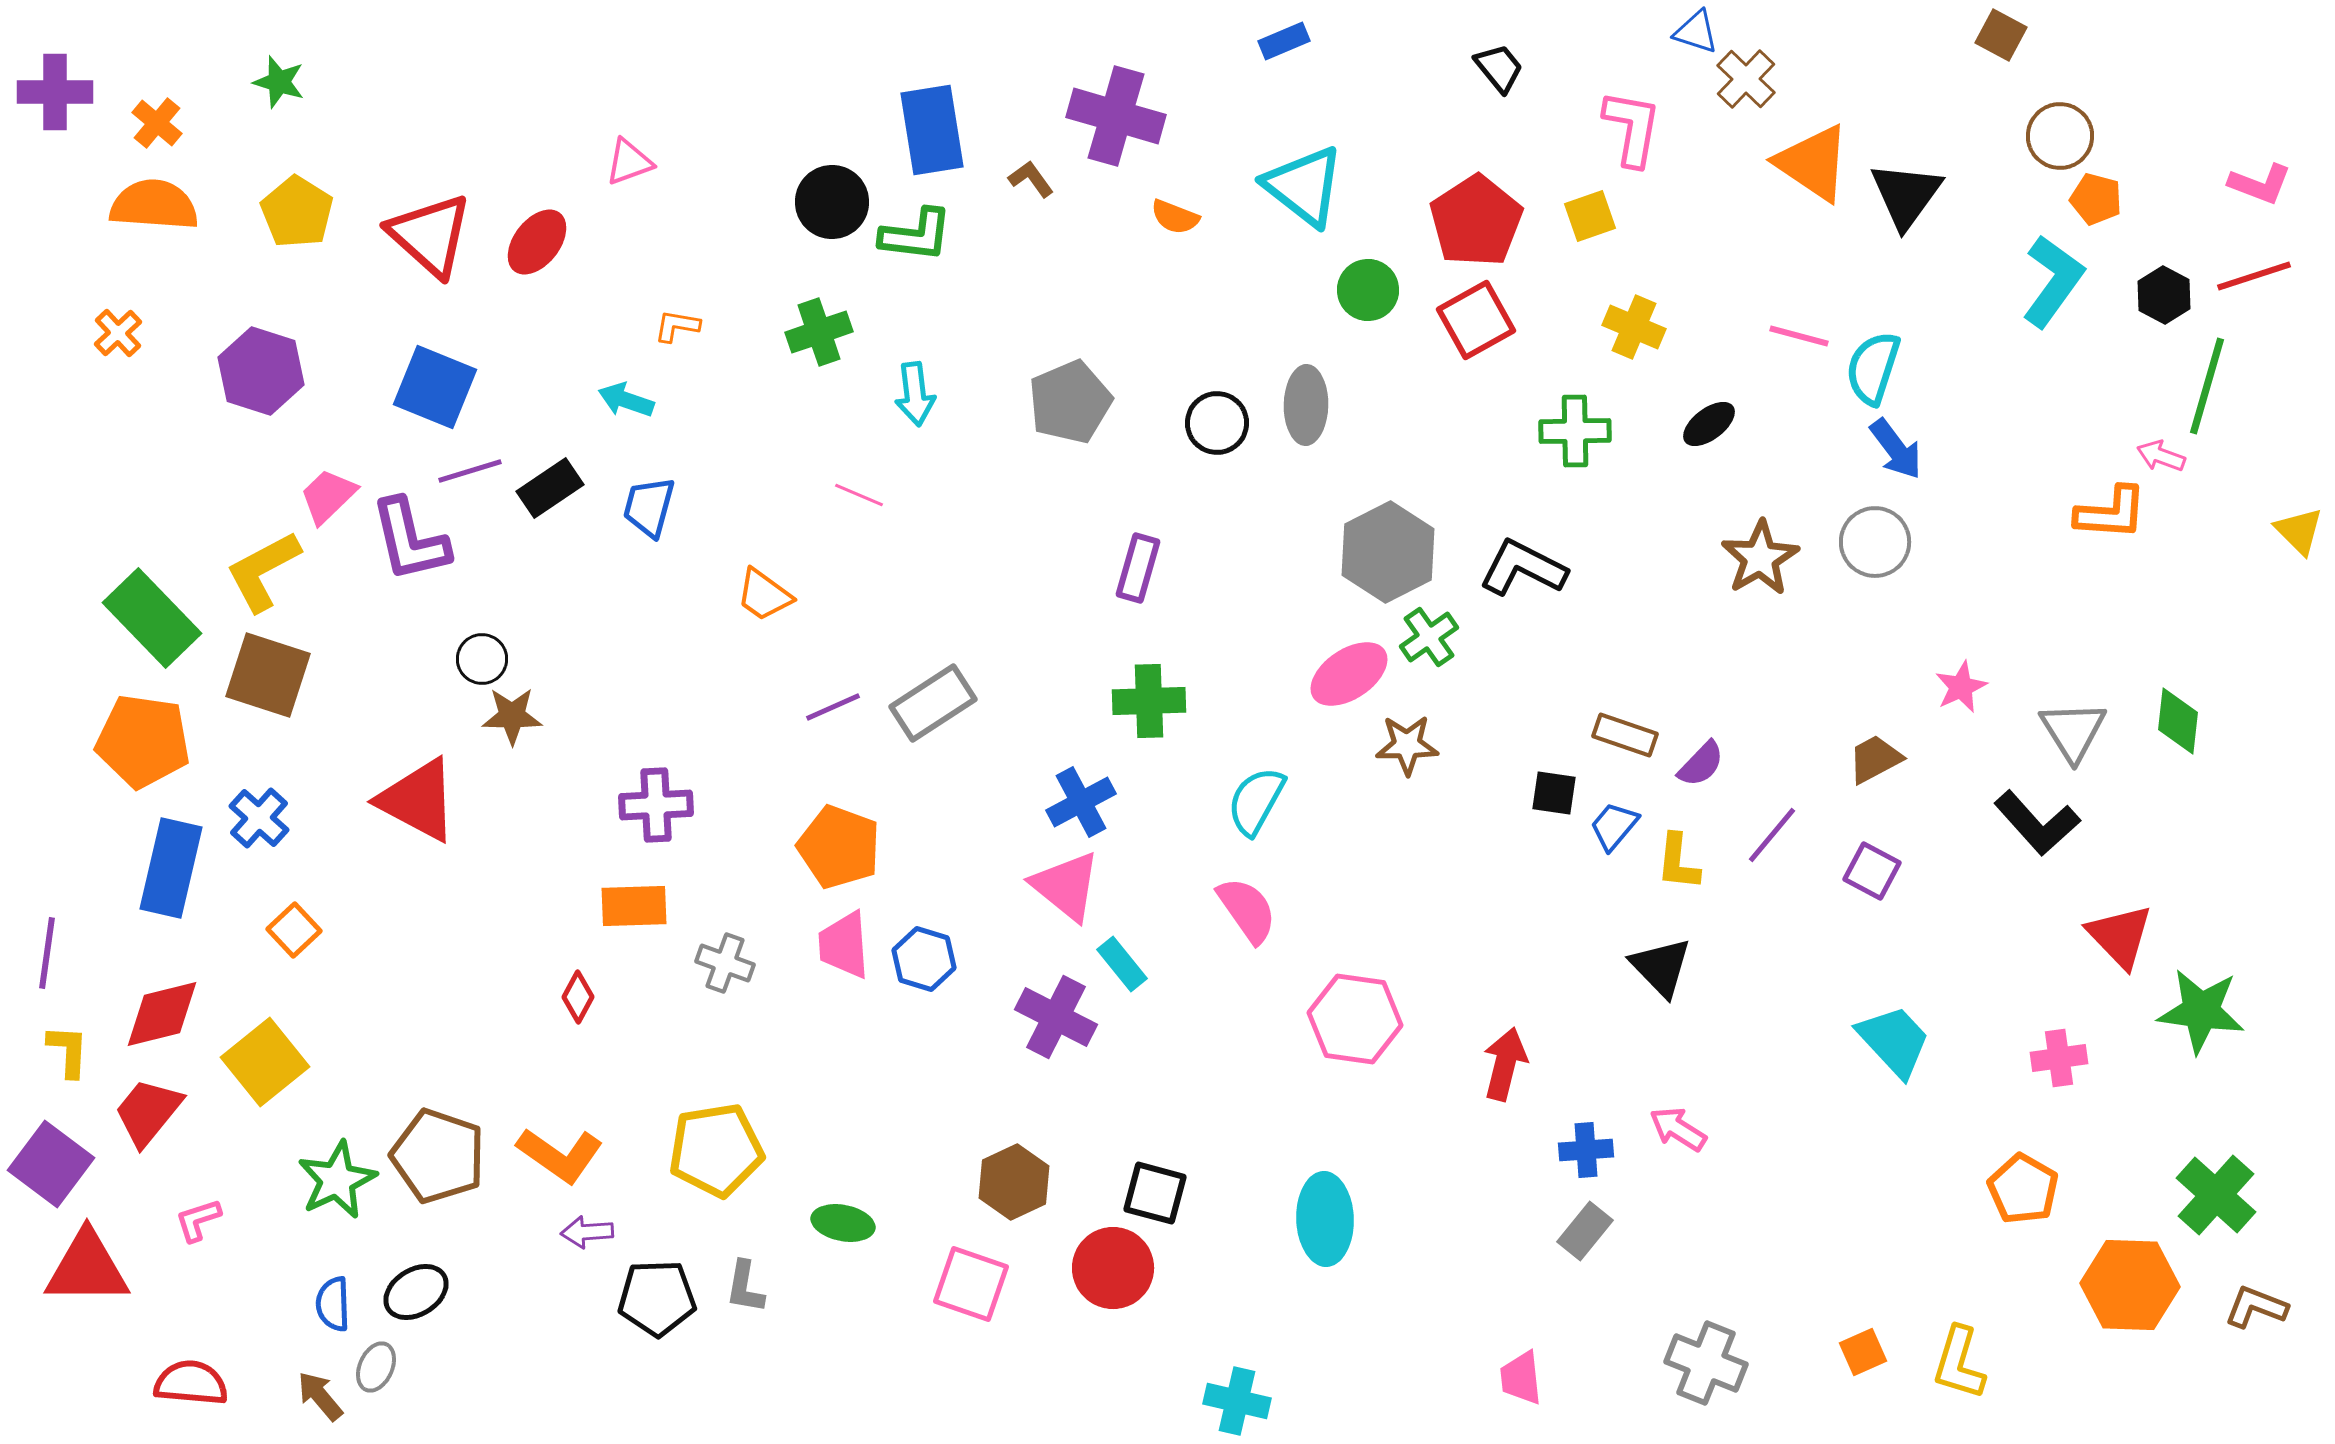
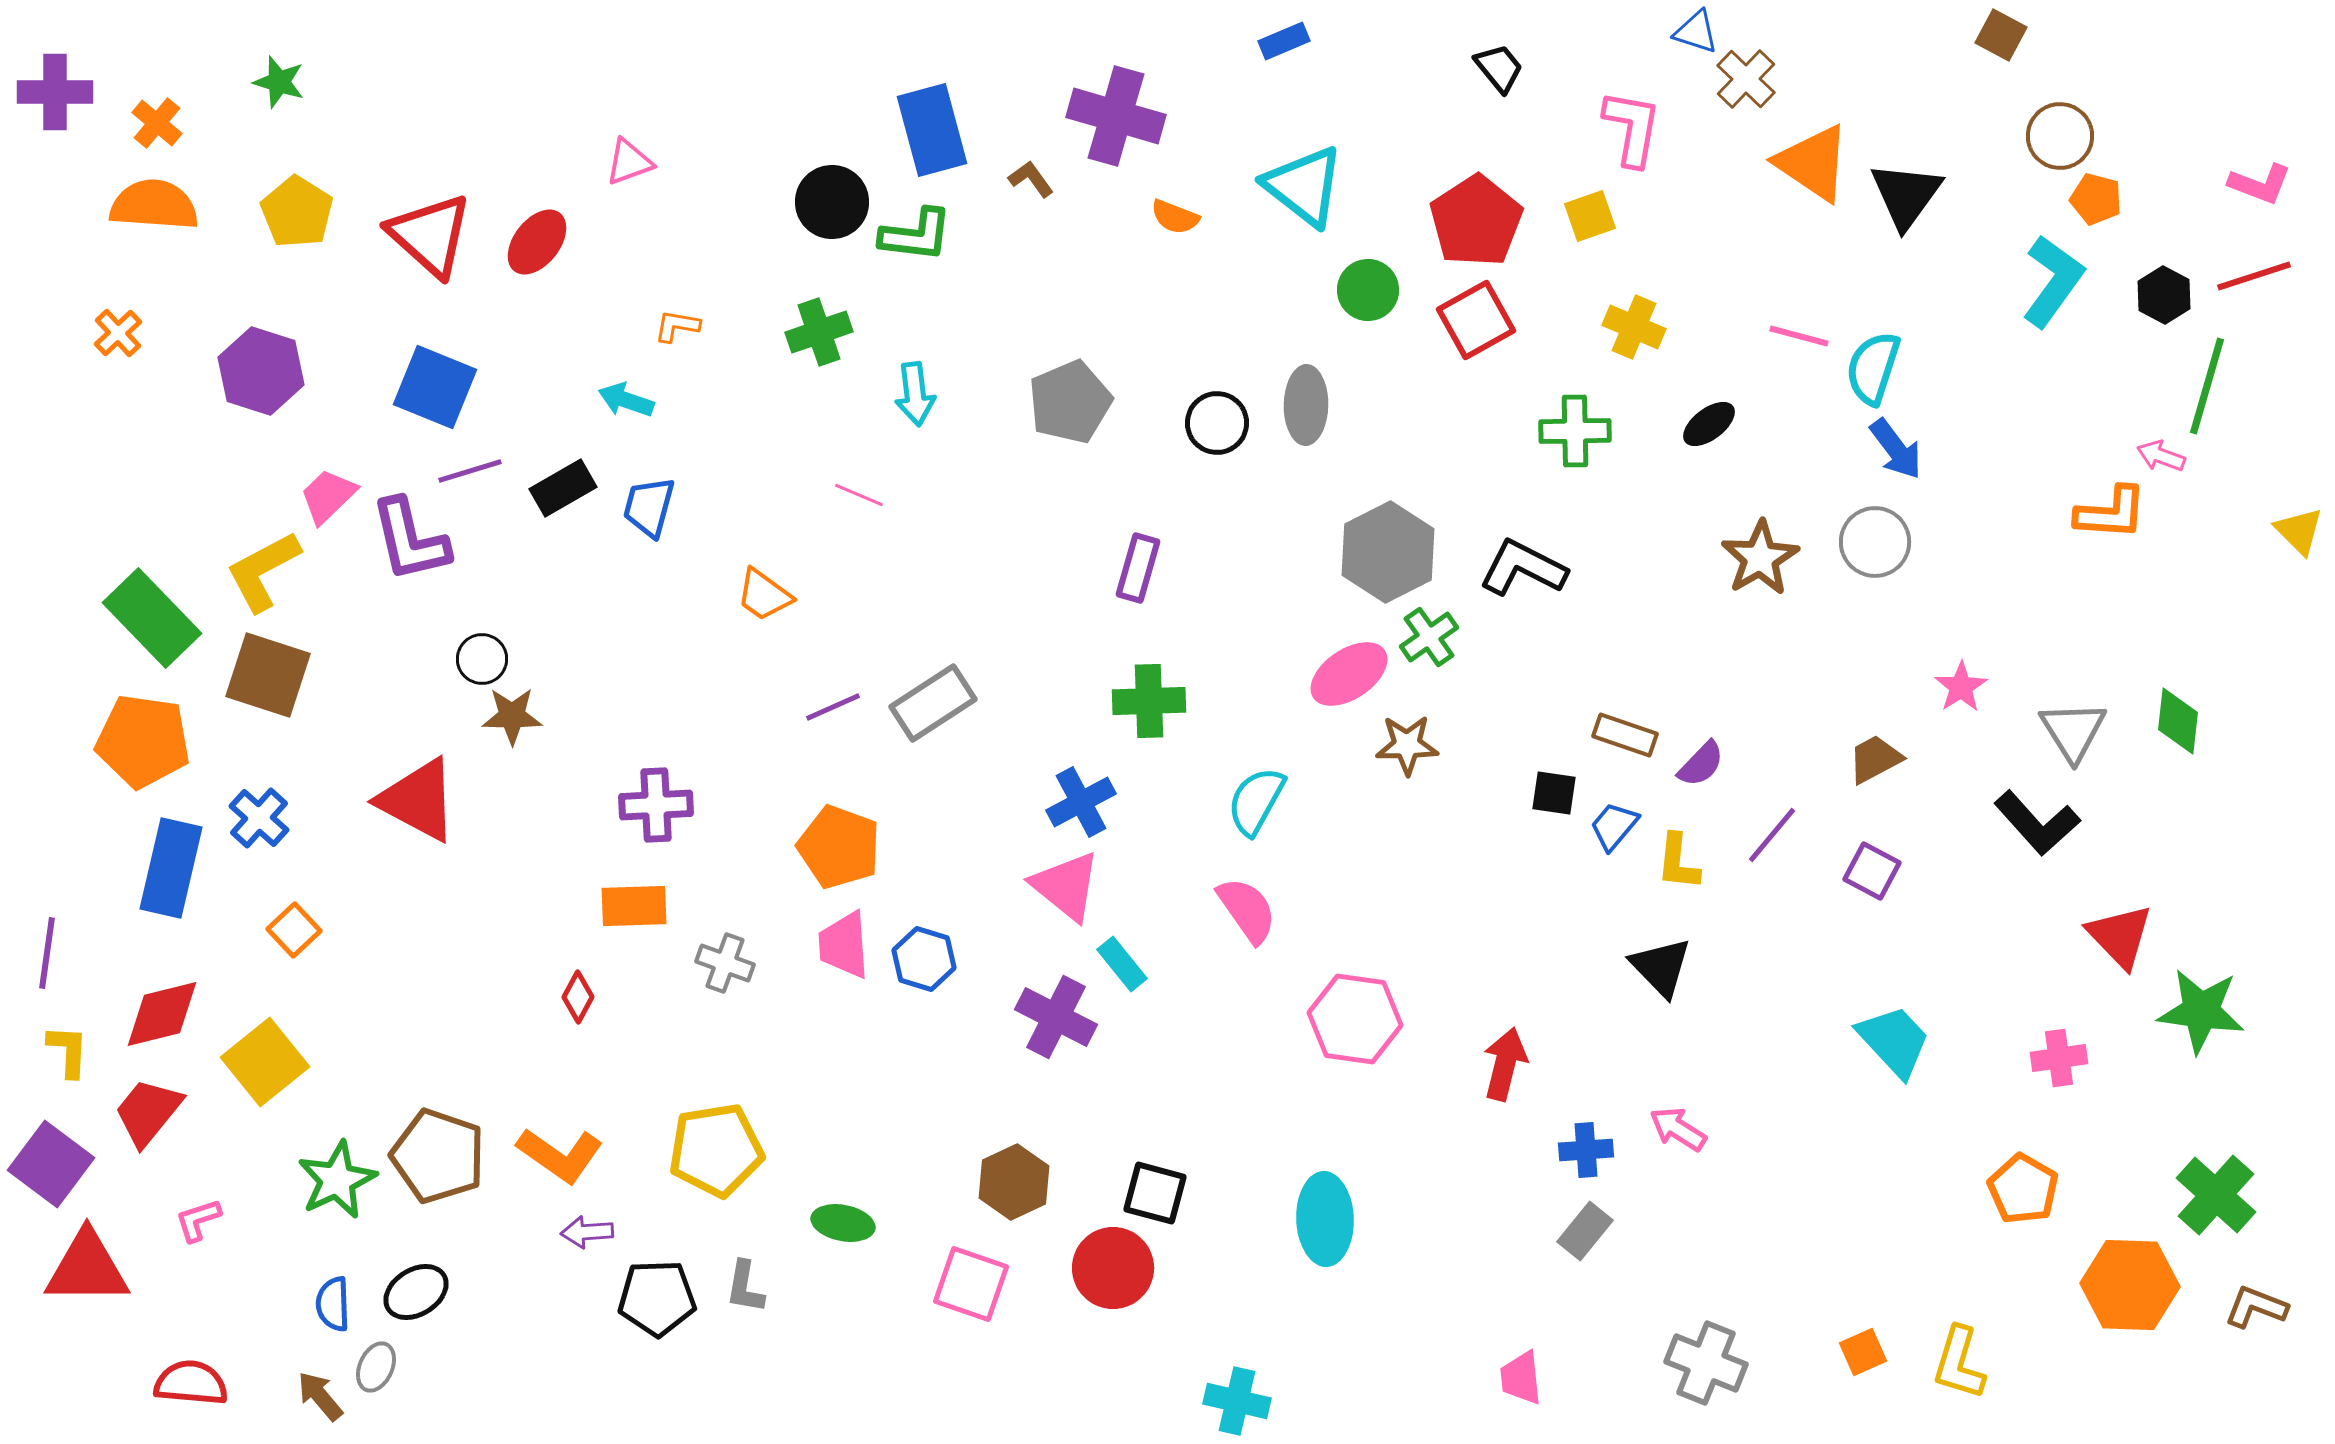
blue rectangle at (932, 130): rotated 6 degrees counterclockwise
black rectangle at (550, 488): moved 13 px right; rotated 4 degrees clockwise
pink star at (1961, 687): rotated 8 degrees counterclockwise
